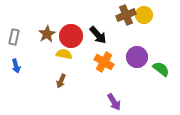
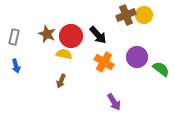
brown star: rotated 18 degrees counterclockwise
